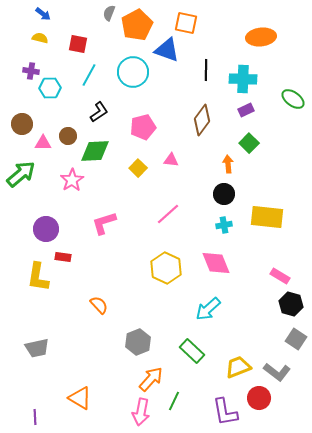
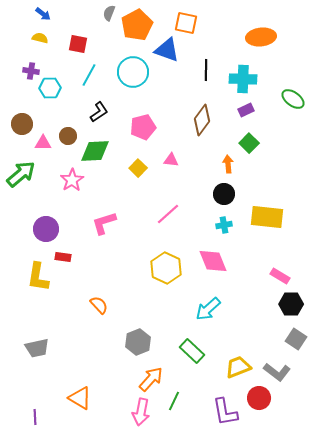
pink diamond at (216, 263): moved 3 px left, 2 px up
black hexagon at (291, 304): rotated 15 degrees counterclockwise
